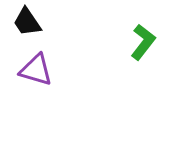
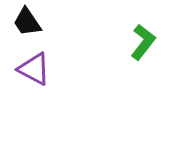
purple triangle: moved 2 px left, 1 px up; rotated 12 degrees clockwise
